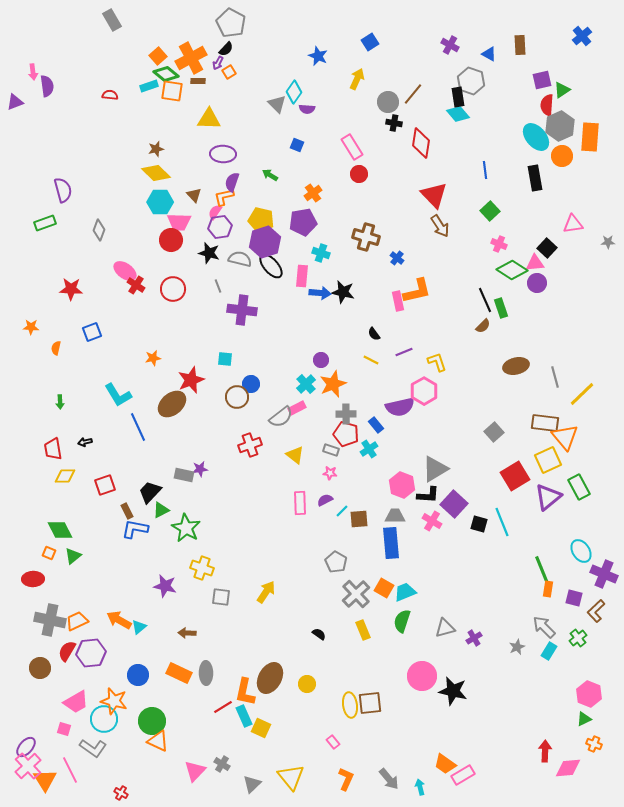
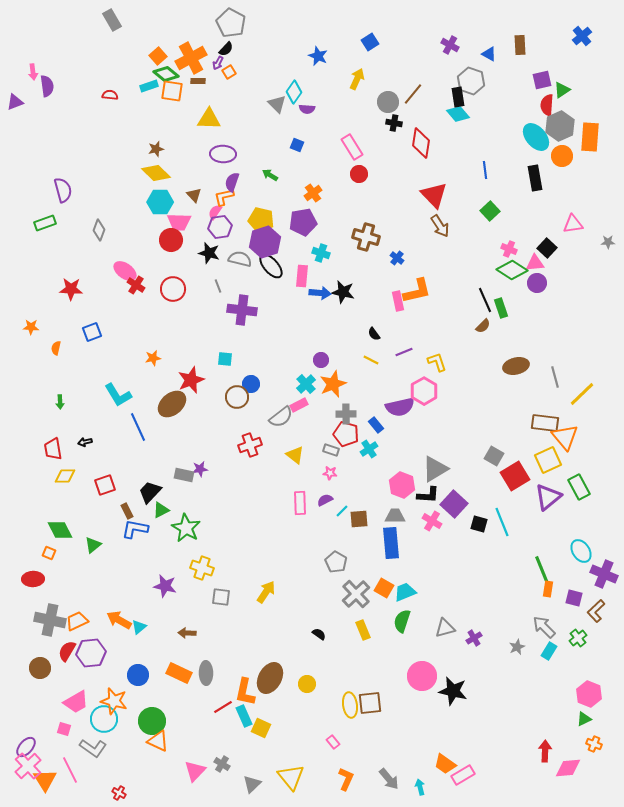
pink cross at (499, 244): moved 10 px right, 5 px down
pink rectangle at (297, 408): moved 2 px right, 3 px up
gray square at (494, 432): moved 24 px down; rotated 18 degrees counterclockwise
green triangle at (73, 556): moved 20 px right, 11 px up
red cross at (121, 793): moved 2 px left
